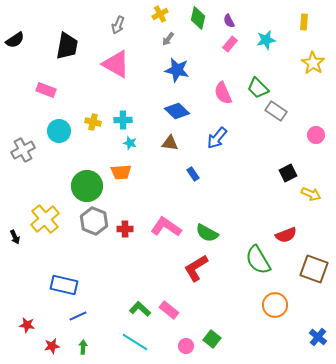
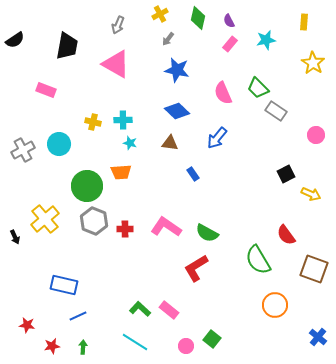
cyan circle at (59, 131): moved 13 px down
black square at (288, 173): moved 2 px left, 1 px down
red semicircle at (286, 235): rotated 75 degrees clockwise
